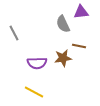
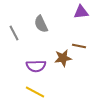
gray semicircle: moved 22 px left
purple semicircle: moved 1 px left, 3 px down
yellow line: moved 1 px right
